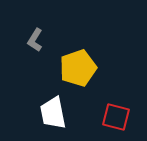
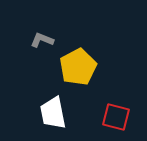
gray L-shape: moved 7 px right; rotated 80 degrees clockwise
yellow pentagon: moved 1 px up; rotated 9 degrees counterclockwise
